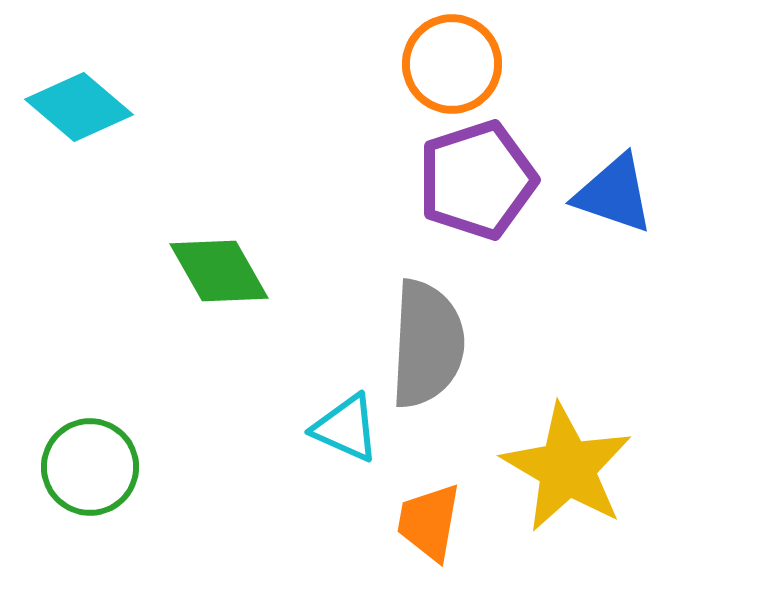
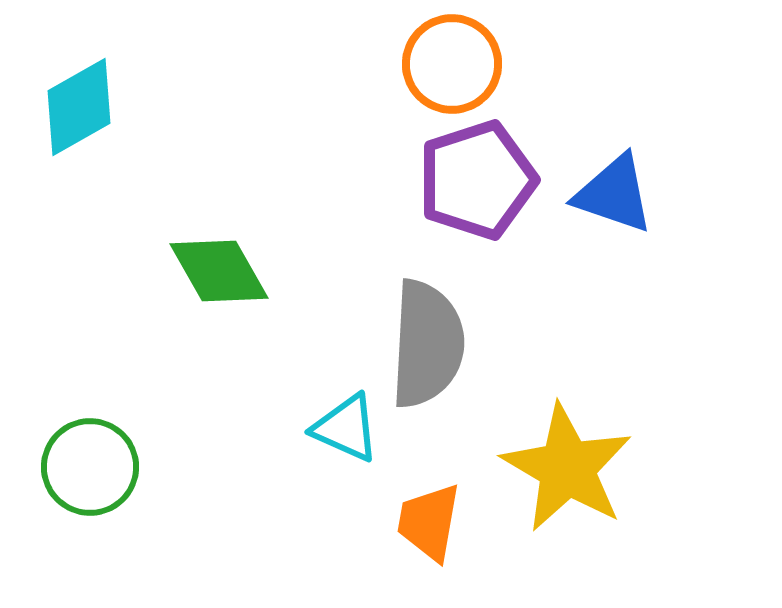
cyan diamond: rotated 70 degrees counterclockwise
